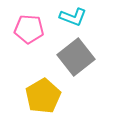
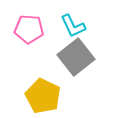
cyan L-shape: moved 9 px down; rotated 44 degrees clockwise
yellow pentagon: rotated 16 degrees counterclockwise
